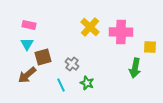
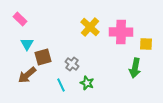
pink rectangle: moved 9 px left, 6 px up; rotated 32 degrees clockwise
yellow square: moved 4 px left, 3 px up
